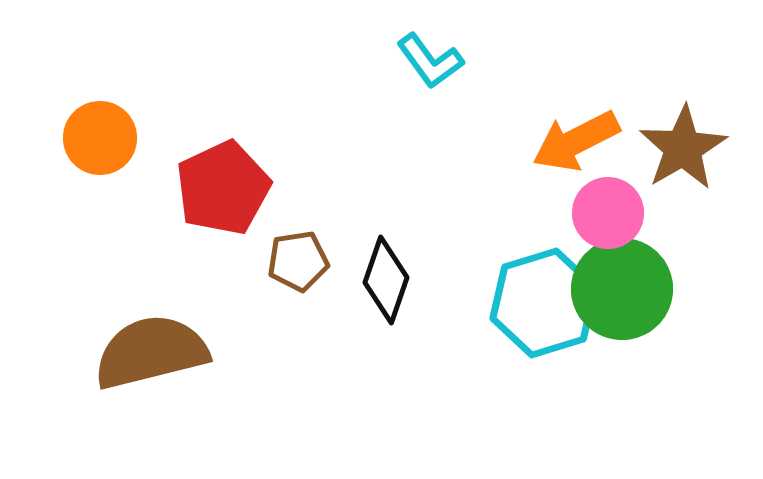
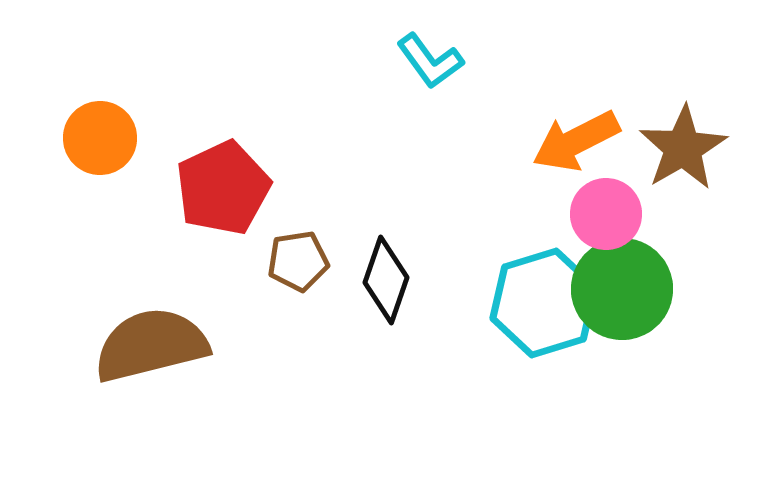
pink circle: moved 2 px left, 1 px down
brown semicircle: moved 7 px up
